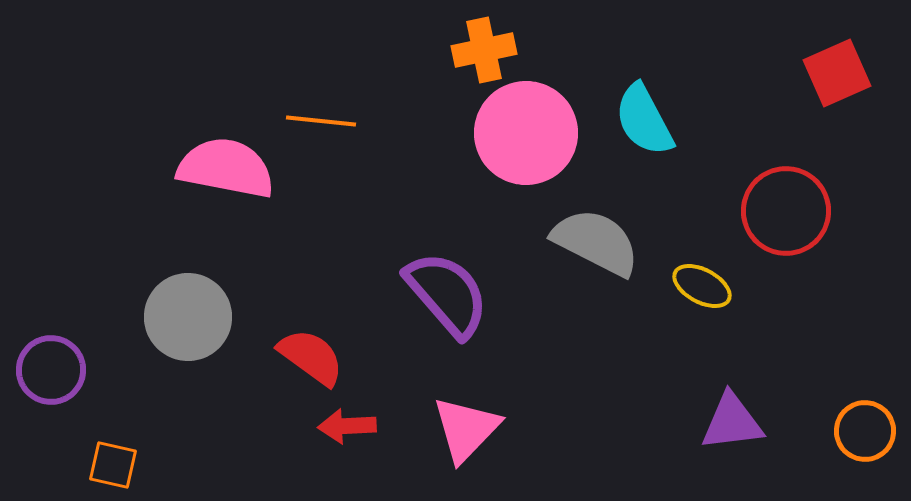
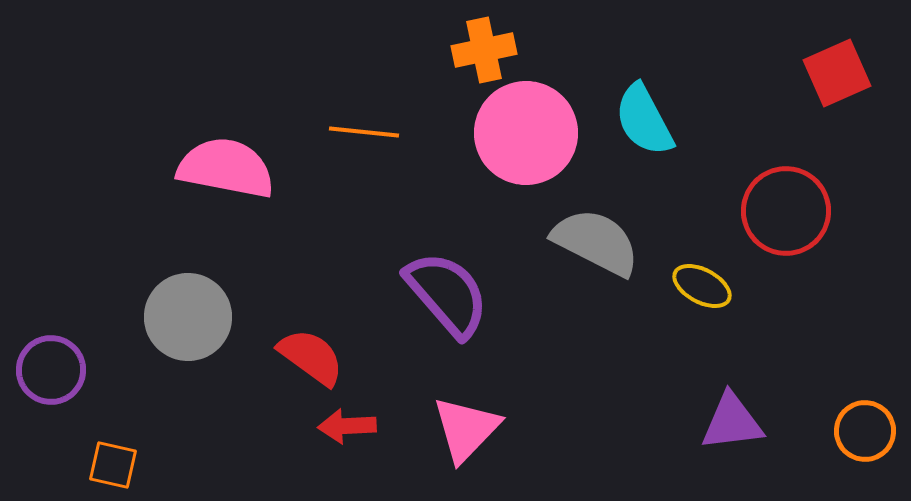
orange line: moved 43 px right, 11 px down
